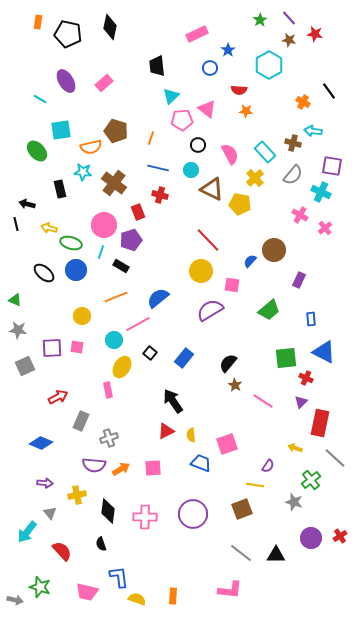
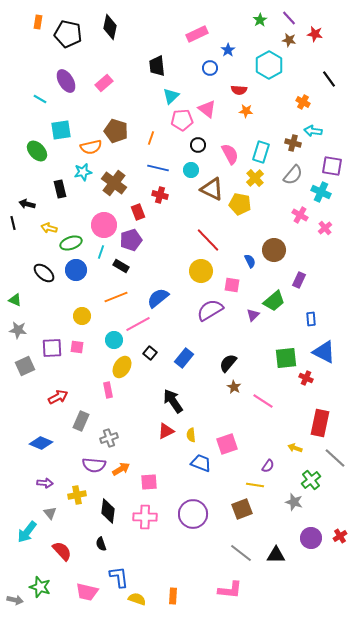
black line at (329, 91): moved 12 px up
cyan rectangle at (265, 152): moved 4 px left; rotated 60 degrees clockwise
cyan star at (83, 172): rotated 18 degrees counterclockwise
black line at (16, 224): moved 3 px left, 1 px up
green ellipse at (71, 243): rotated 35 degrees counterclockwise
blue semicircle at (250, 261): rotated 112 degrees clockwise
green trapezoid at (269, 310): moved 5 px right, 9 px up
brown star at (235, 385): moved 1 px left, 2 px down
purple triangle at (301, 402): moved 48 px left, 87 px up
pink square at (153, 468): moved 4 px left, 14 px down
